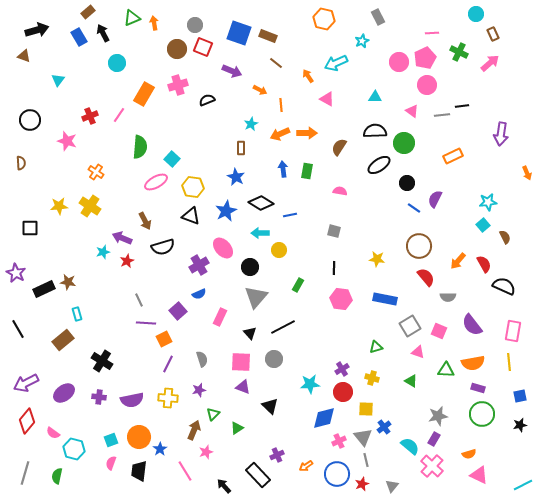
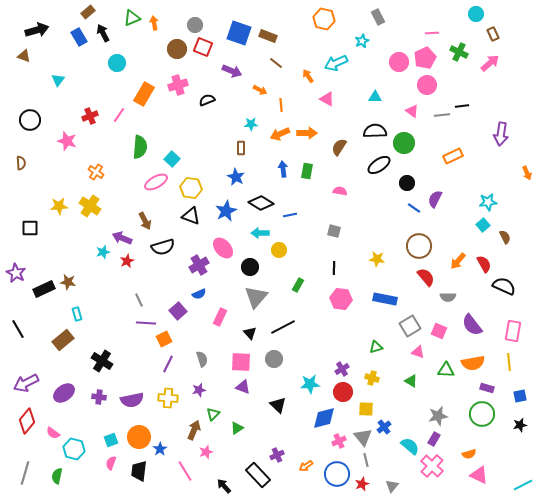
cyan star at (251, 124): rotated 24 degrees clockwise
yellow hexagon at (193, 187): moved 2 px left, 1 px down
purple rectangle at (478, 388): moved 9 px right
black triangle at (270, 406): moved 8 px right, 1 px up
